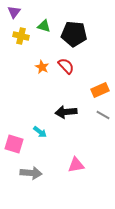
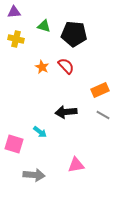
purple triangle: rotated 48 degrees clockwise
yellow cross: moved 5 px left, 3 px down
gray arrow: moved 3 px right, 2 px down
